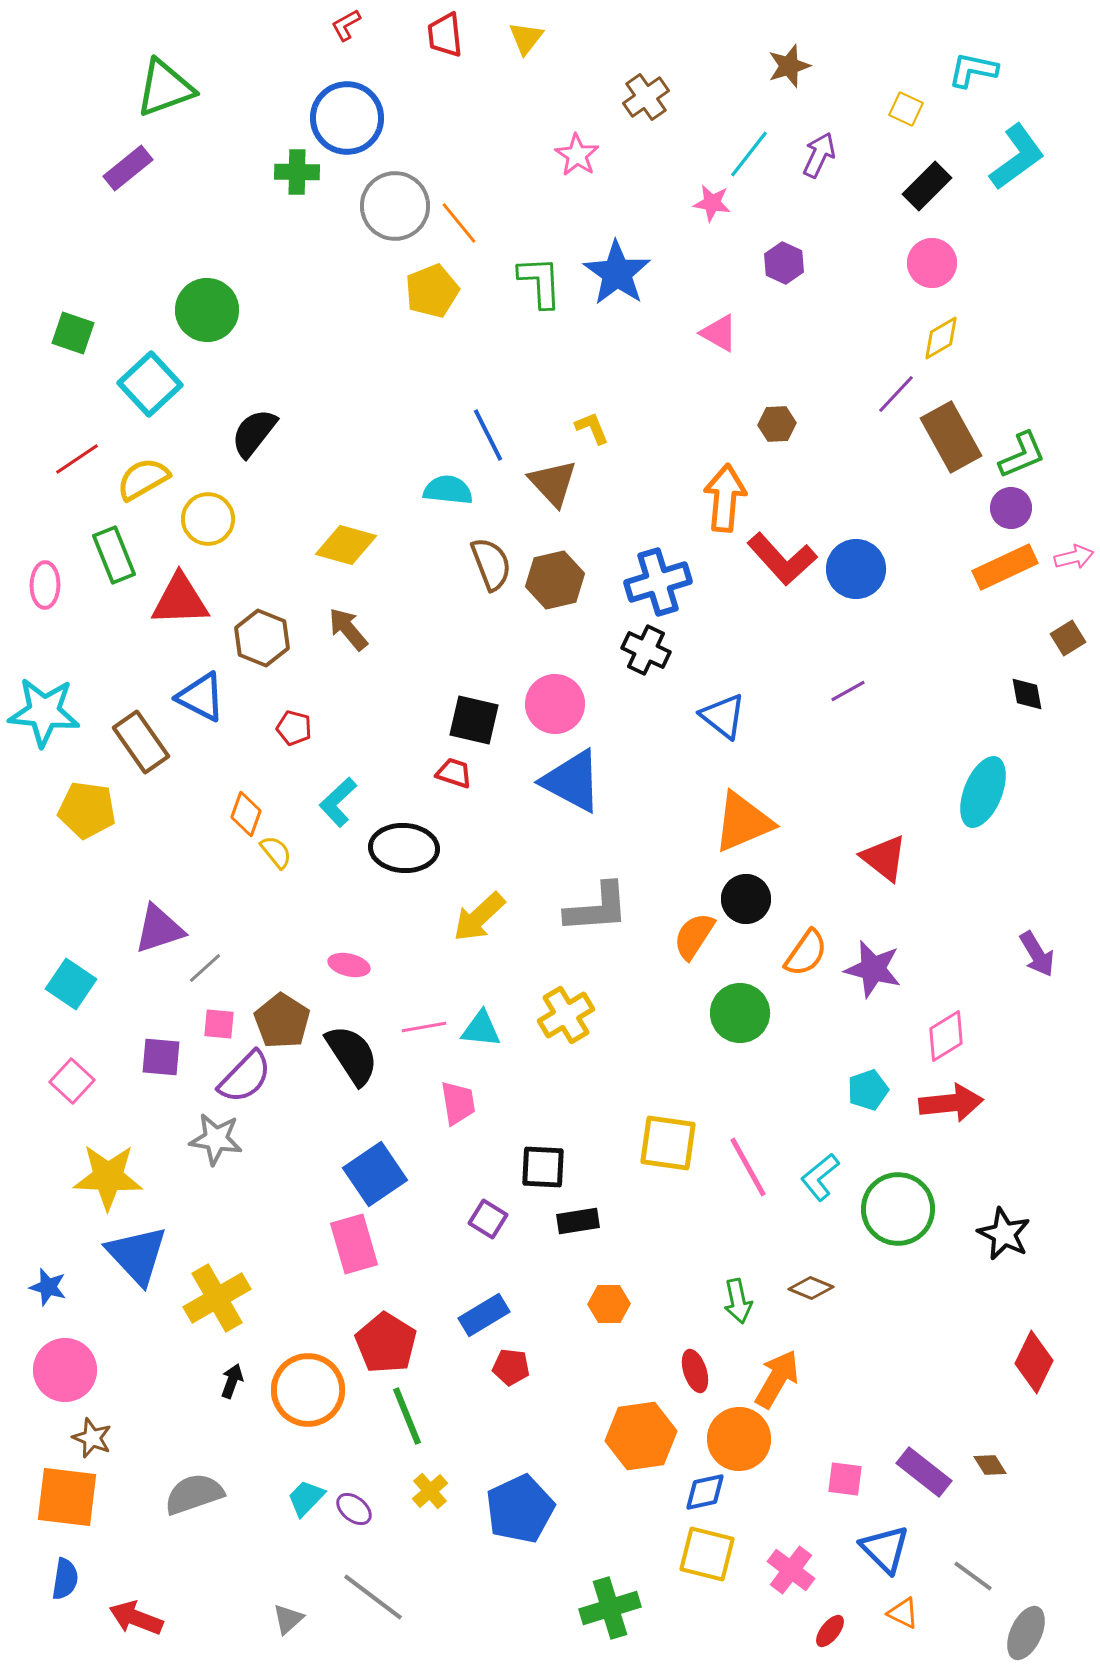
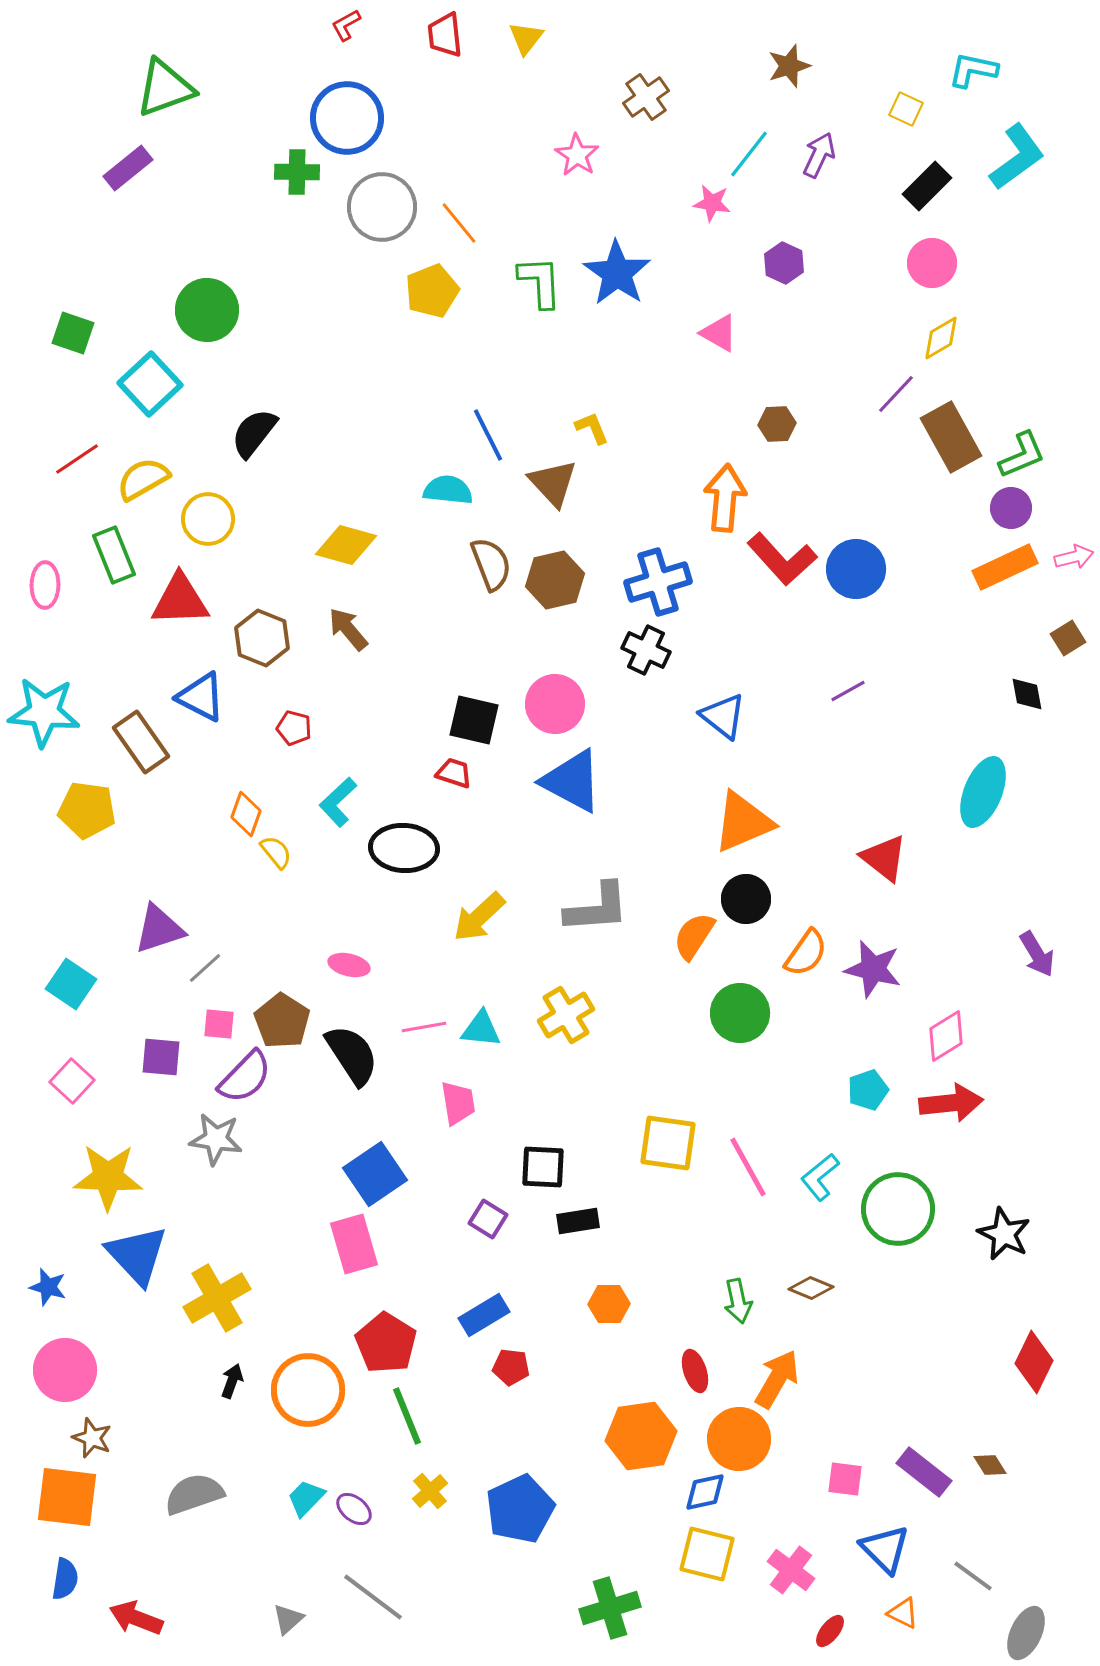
gray circle at (395, 206): moved 13 px left, 1 px down
